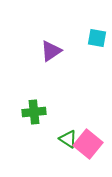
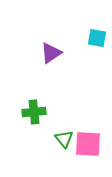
purple triangle: moved 2 px down
green triangle: moved 4 px left; rotated 18 degrees clockwise
pink square: rotated 36 degrees counterclockwise
